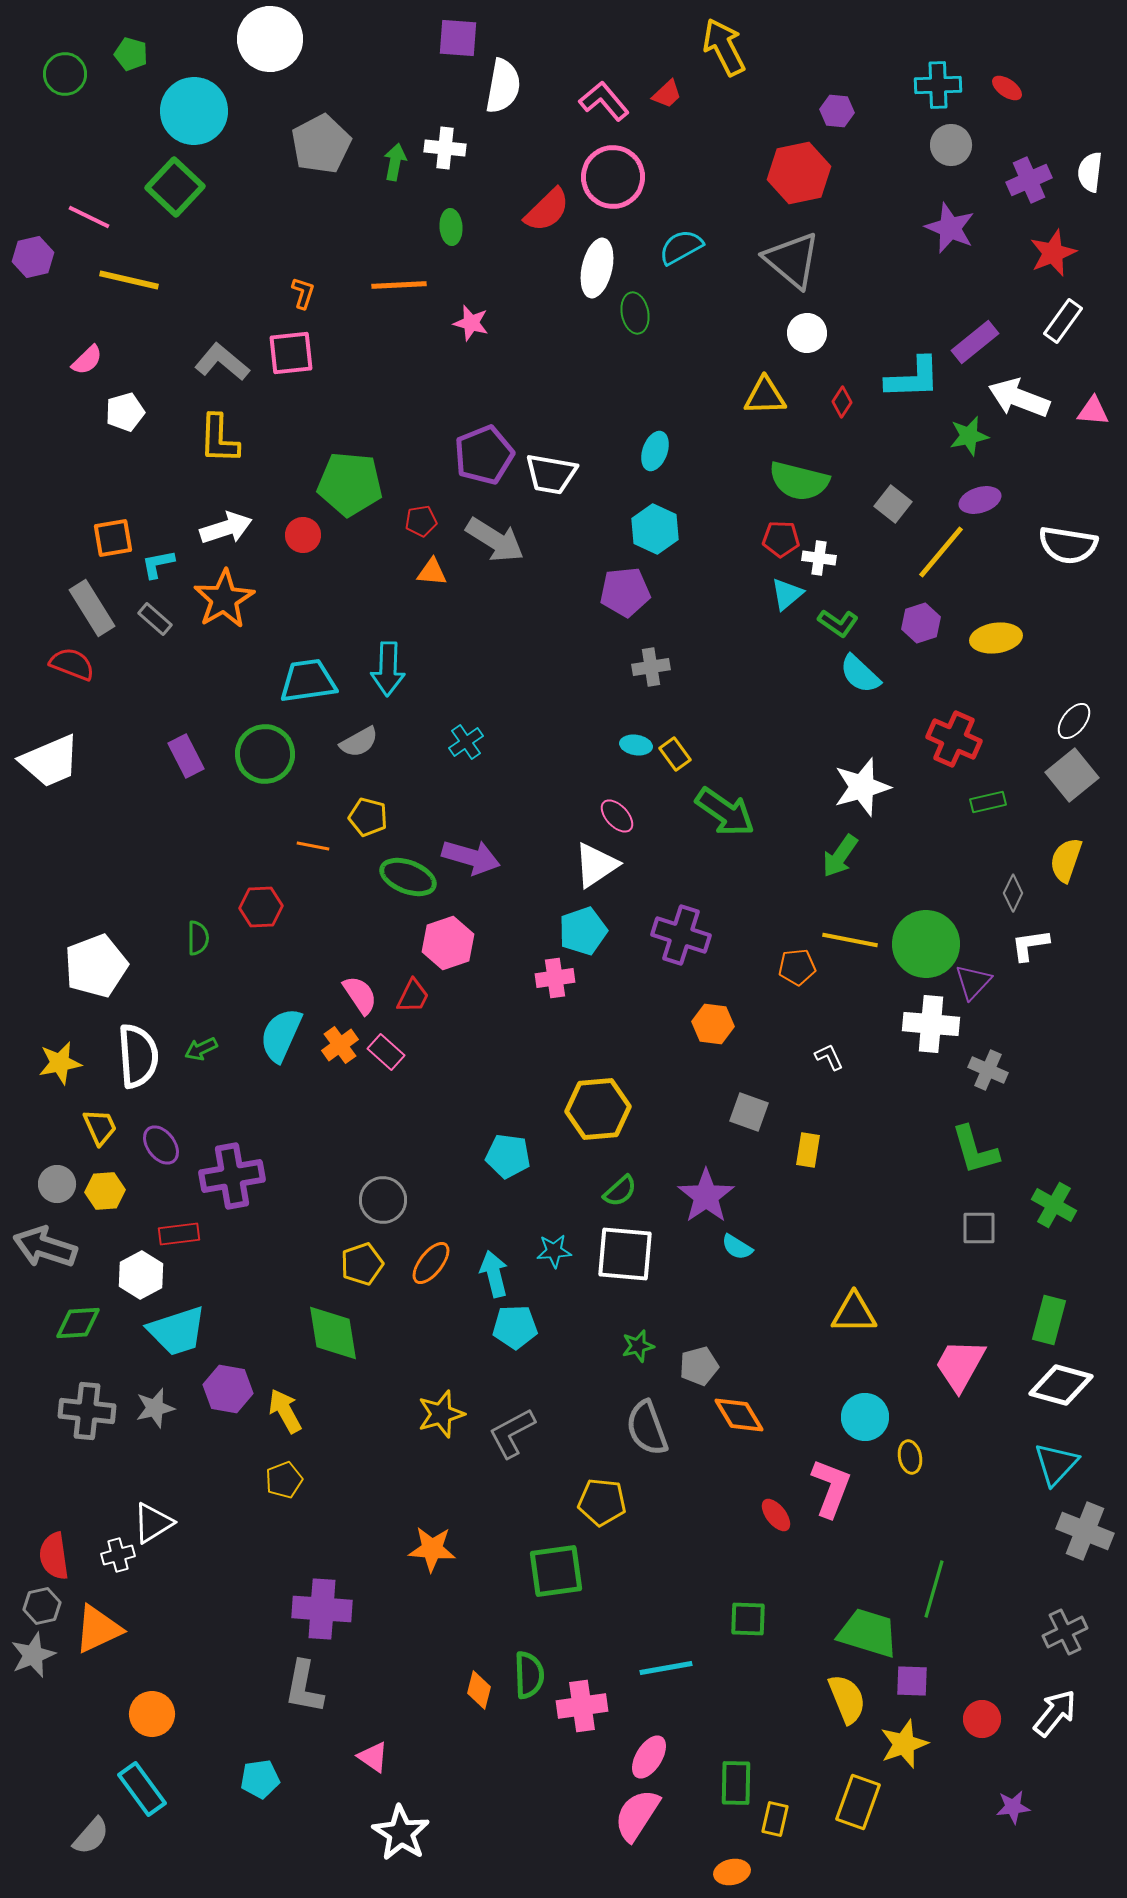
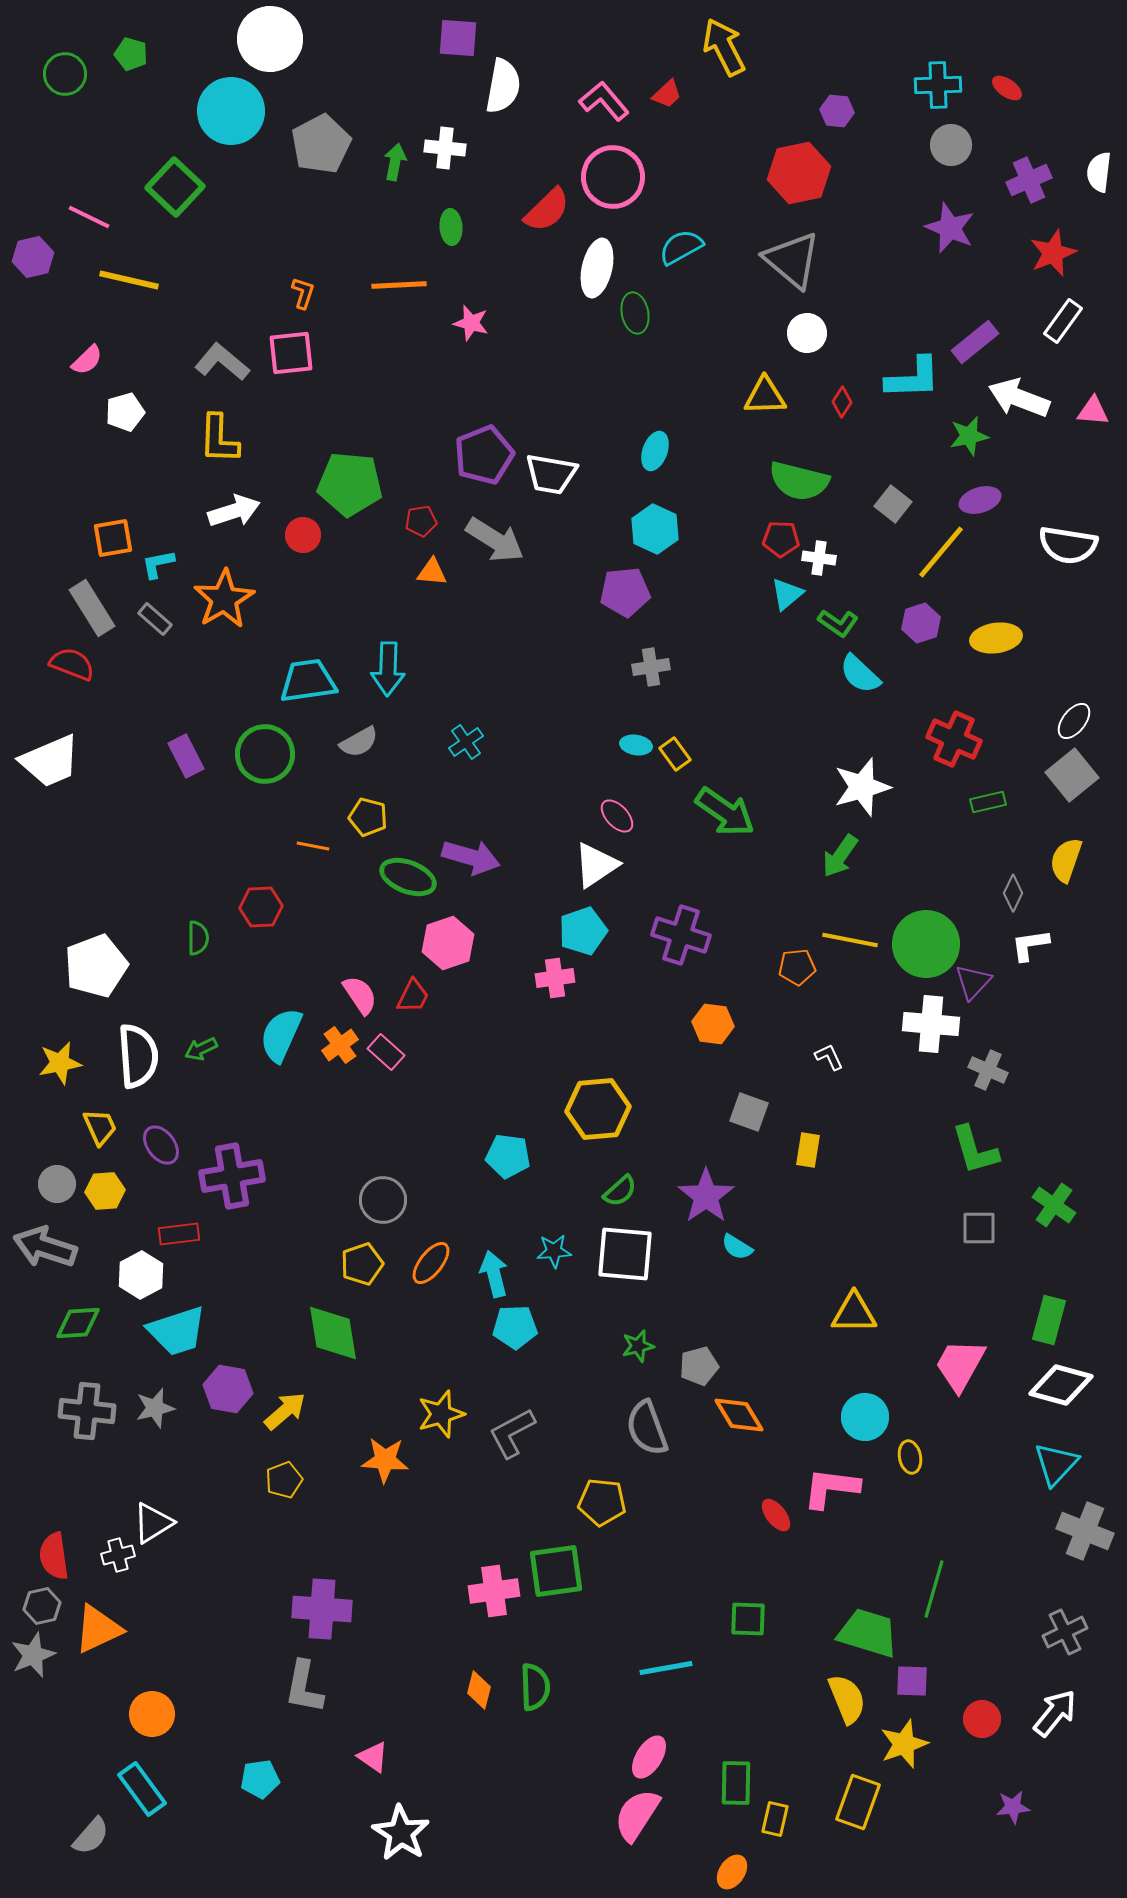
cyan circle at (194, 111): moved 37 px right
white semicircle at (1090, 172): moved 9 px right
white arrow at (226, 528): moved 8 px right, 17 px up
green cross at (1054, 1205): rotated 6 degrees clockwise
yellow arrow at (285, 1411): rotated 78 degrees clockwise
pink L-shape at (831, 1488): rotated 104 degrees counterclockwise
orange star at (432, 1549): moved 47 px left, 89 px up
green semicircle at (529, 1675): moved 6 px right, 12 px down
pink cross at (582, 1706): moved 88 px left, 115 px up
orange ellipse at (732, 1872): rotated 44 degrees counterclockwise
